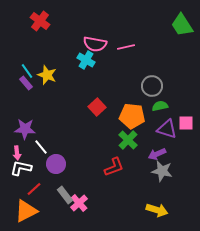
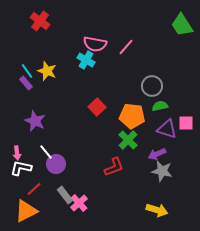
pink line: rotated 36 degrees counterclockwise
yellow star: moved 4 px up
purple star: moved 10 px right, 8 px up; rotated 20 degrees clockwise
white line: moved 5 px right, 5 px down
